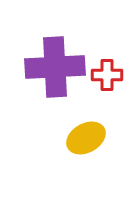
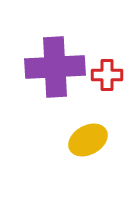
yellow ellipse: moved 2 px right, 2 px down
